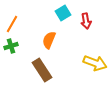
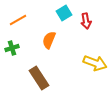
cyan square: moved 1 px right
orange line: moved 6 px right, 4 px up; rotated 30 degrees clockwise
green cross: moved 1 px right, 2 px down
brown rectangle: moved 3 px left, 8 px down
